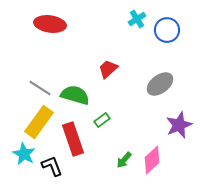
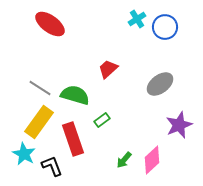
red ellipse: rotated 28 degrees clockwise
blue circle: moved 2 px left, 3 px up
